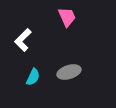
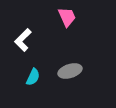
gray ellipse: moved 1 px right, 1 px up
